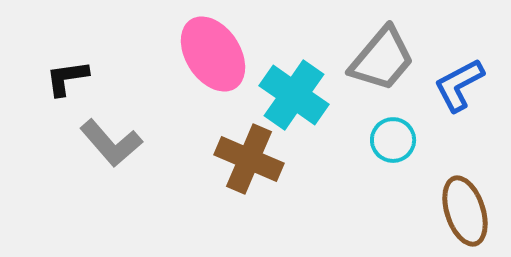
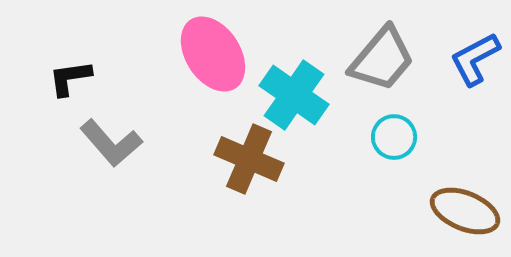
black L-shape: moved 3 px right
blue L-shape: moved 16 px right, 26 px up
cyan circle: moved 1 px right, 3 px up
brown ellipse: rotated 50 degrees counterclockwise
